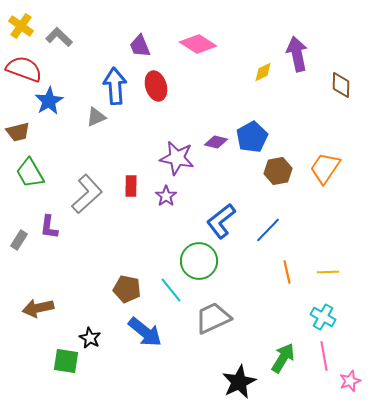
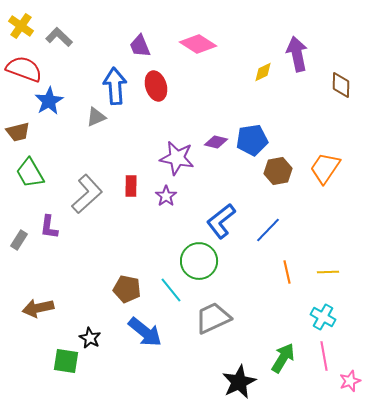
blue pentagon at (252, 137): moved 3 px down; rotated 20 degrees clockwise
